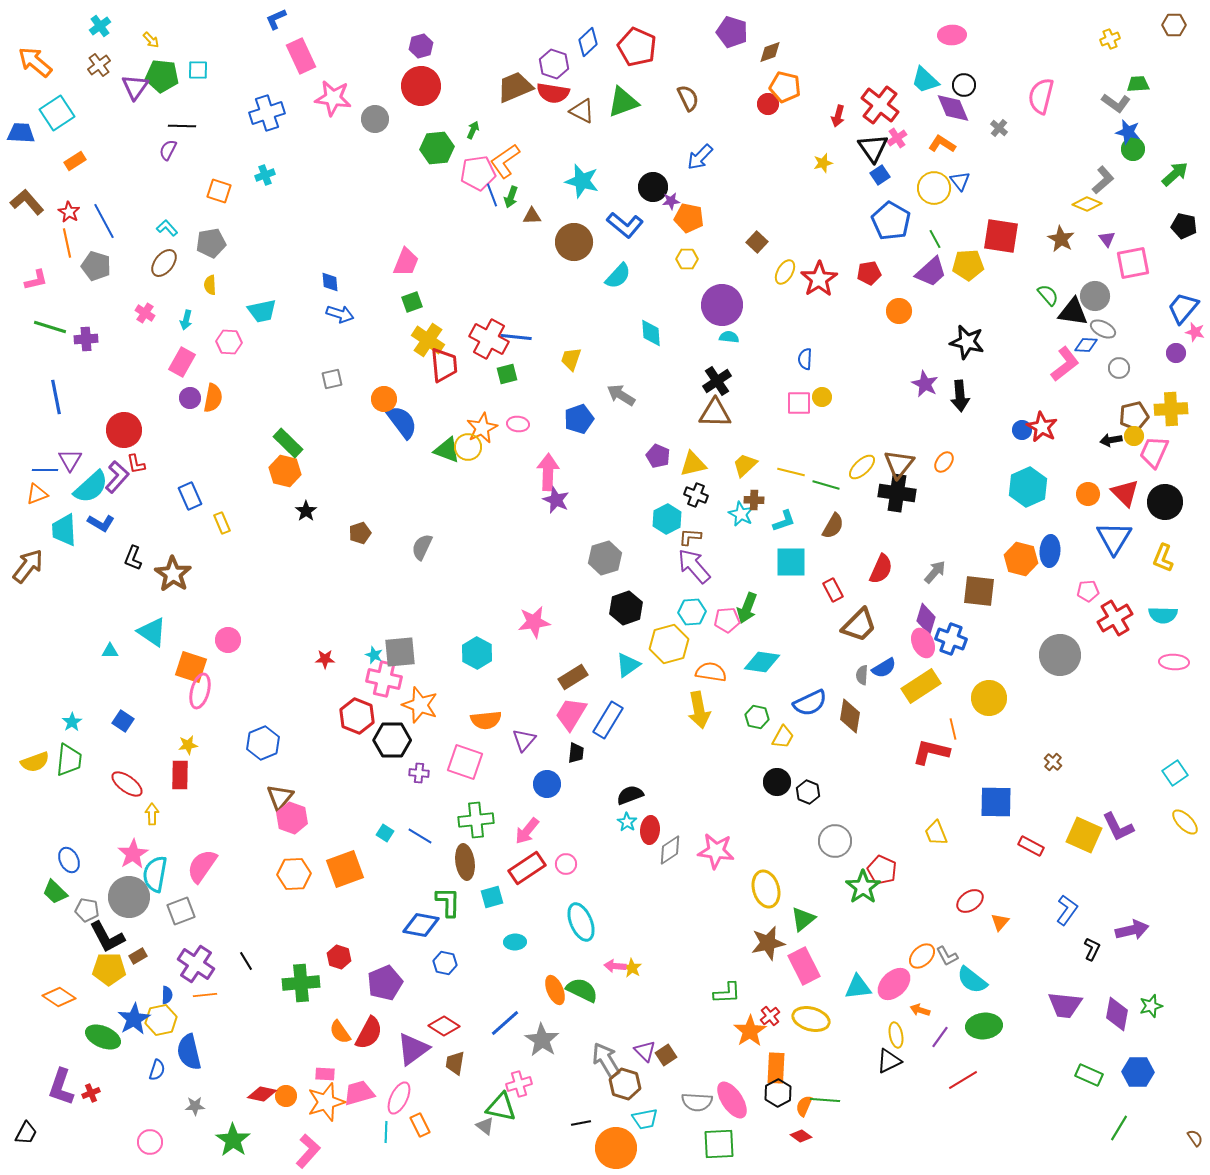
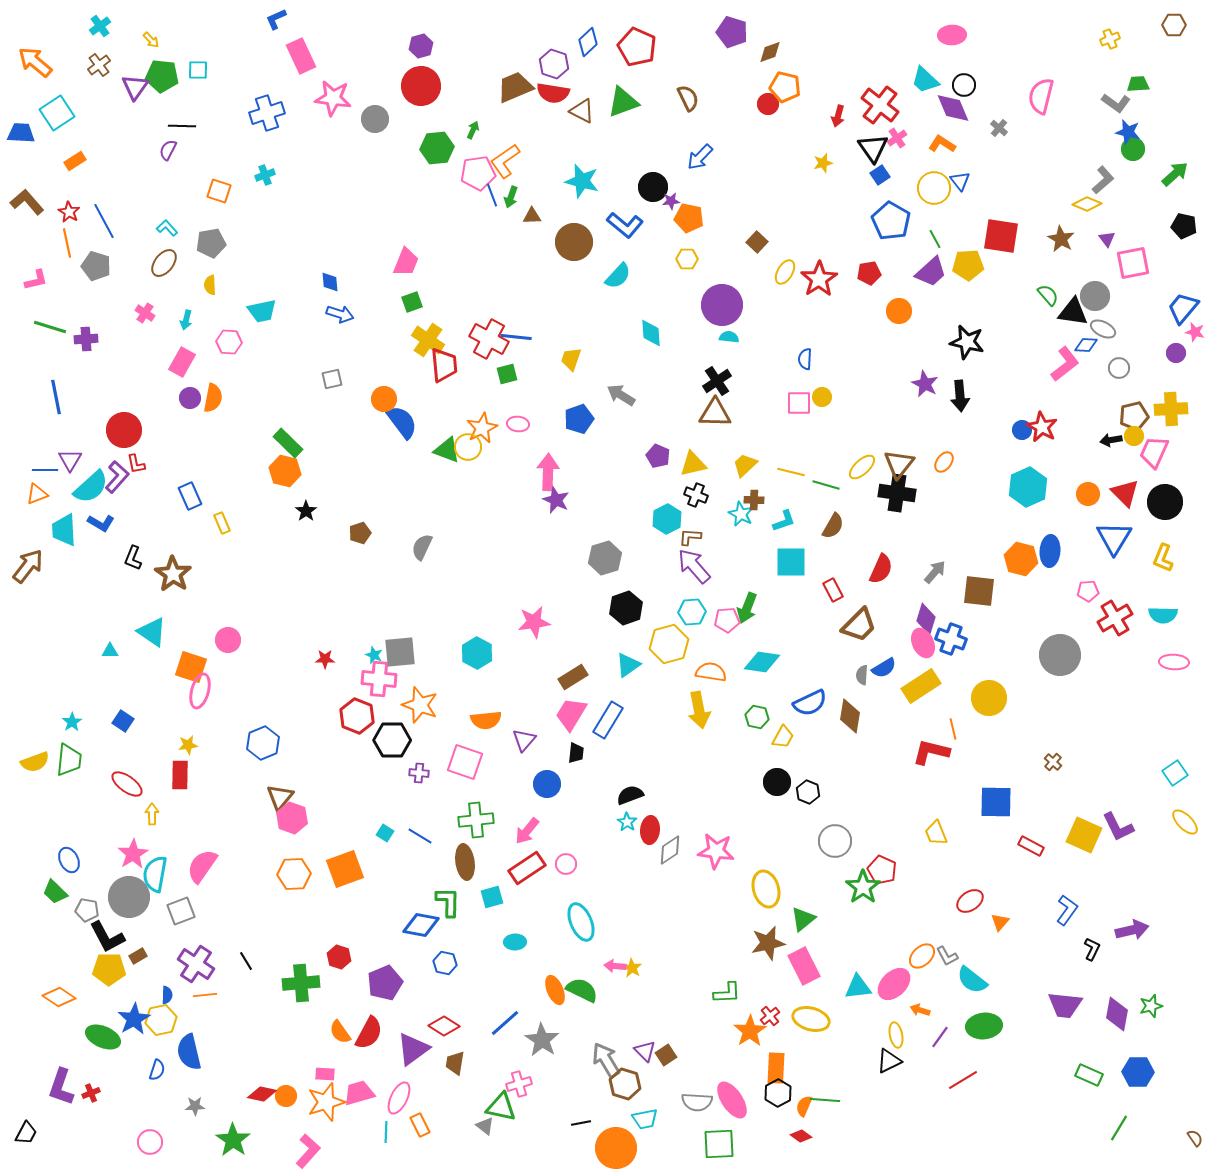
pink cross at (384, 679): moved 5 px left; rotated 8 degrees counterclockwise
